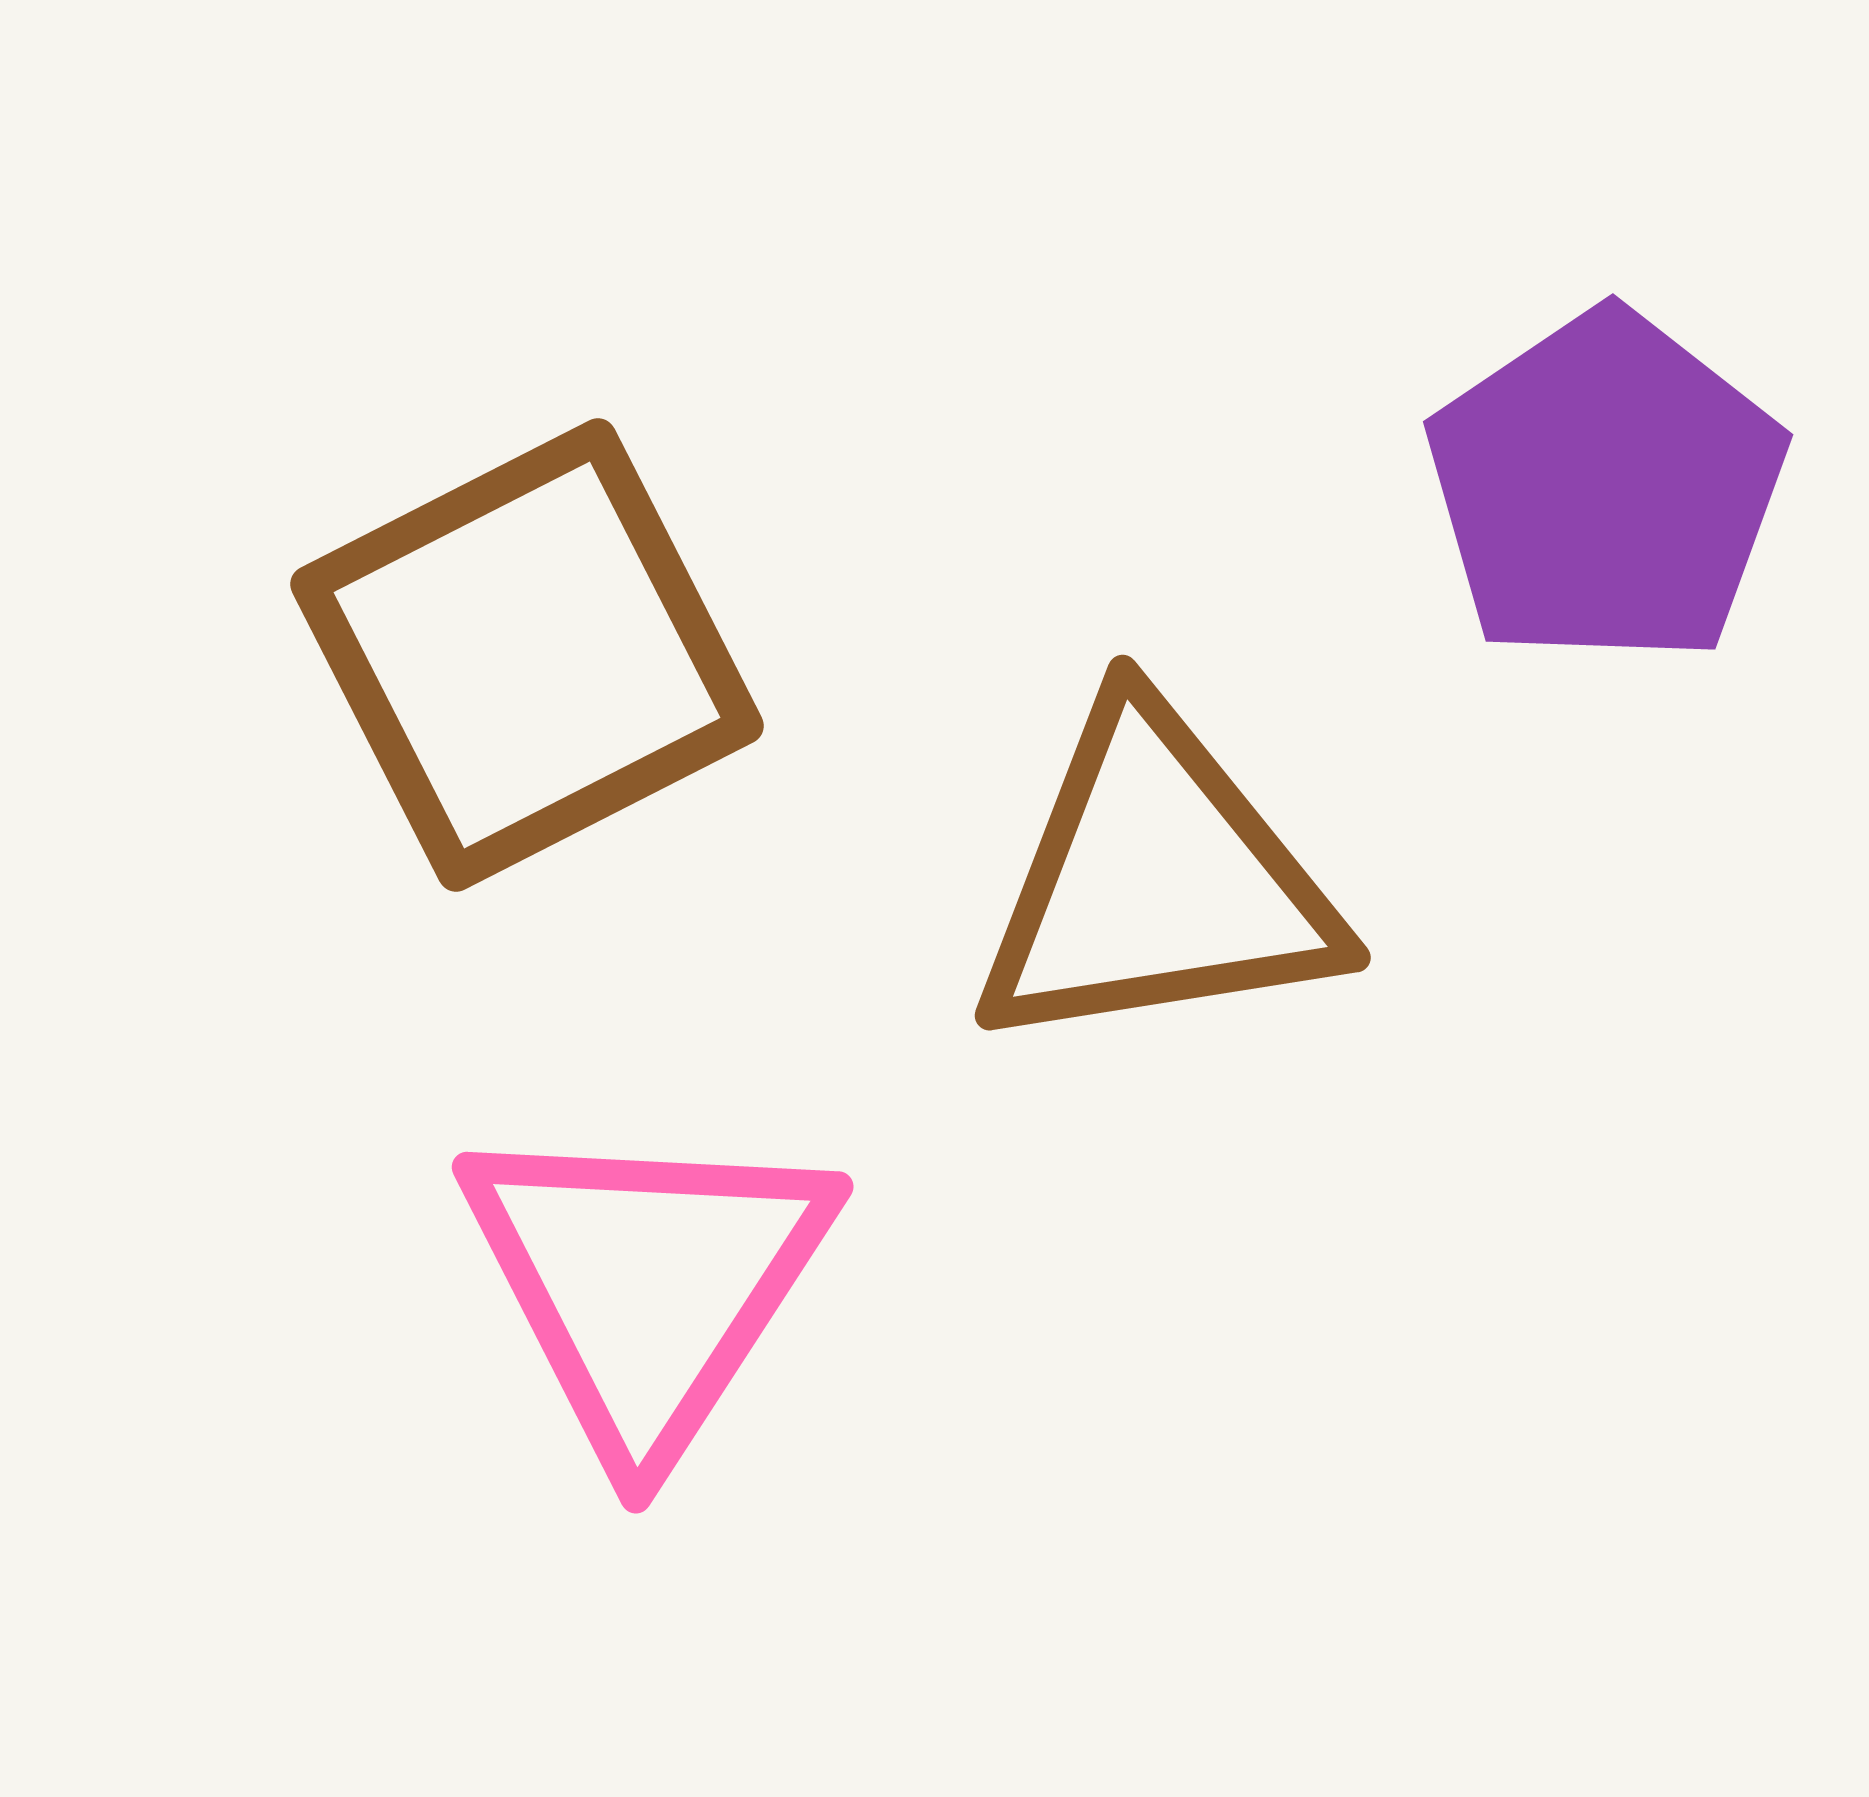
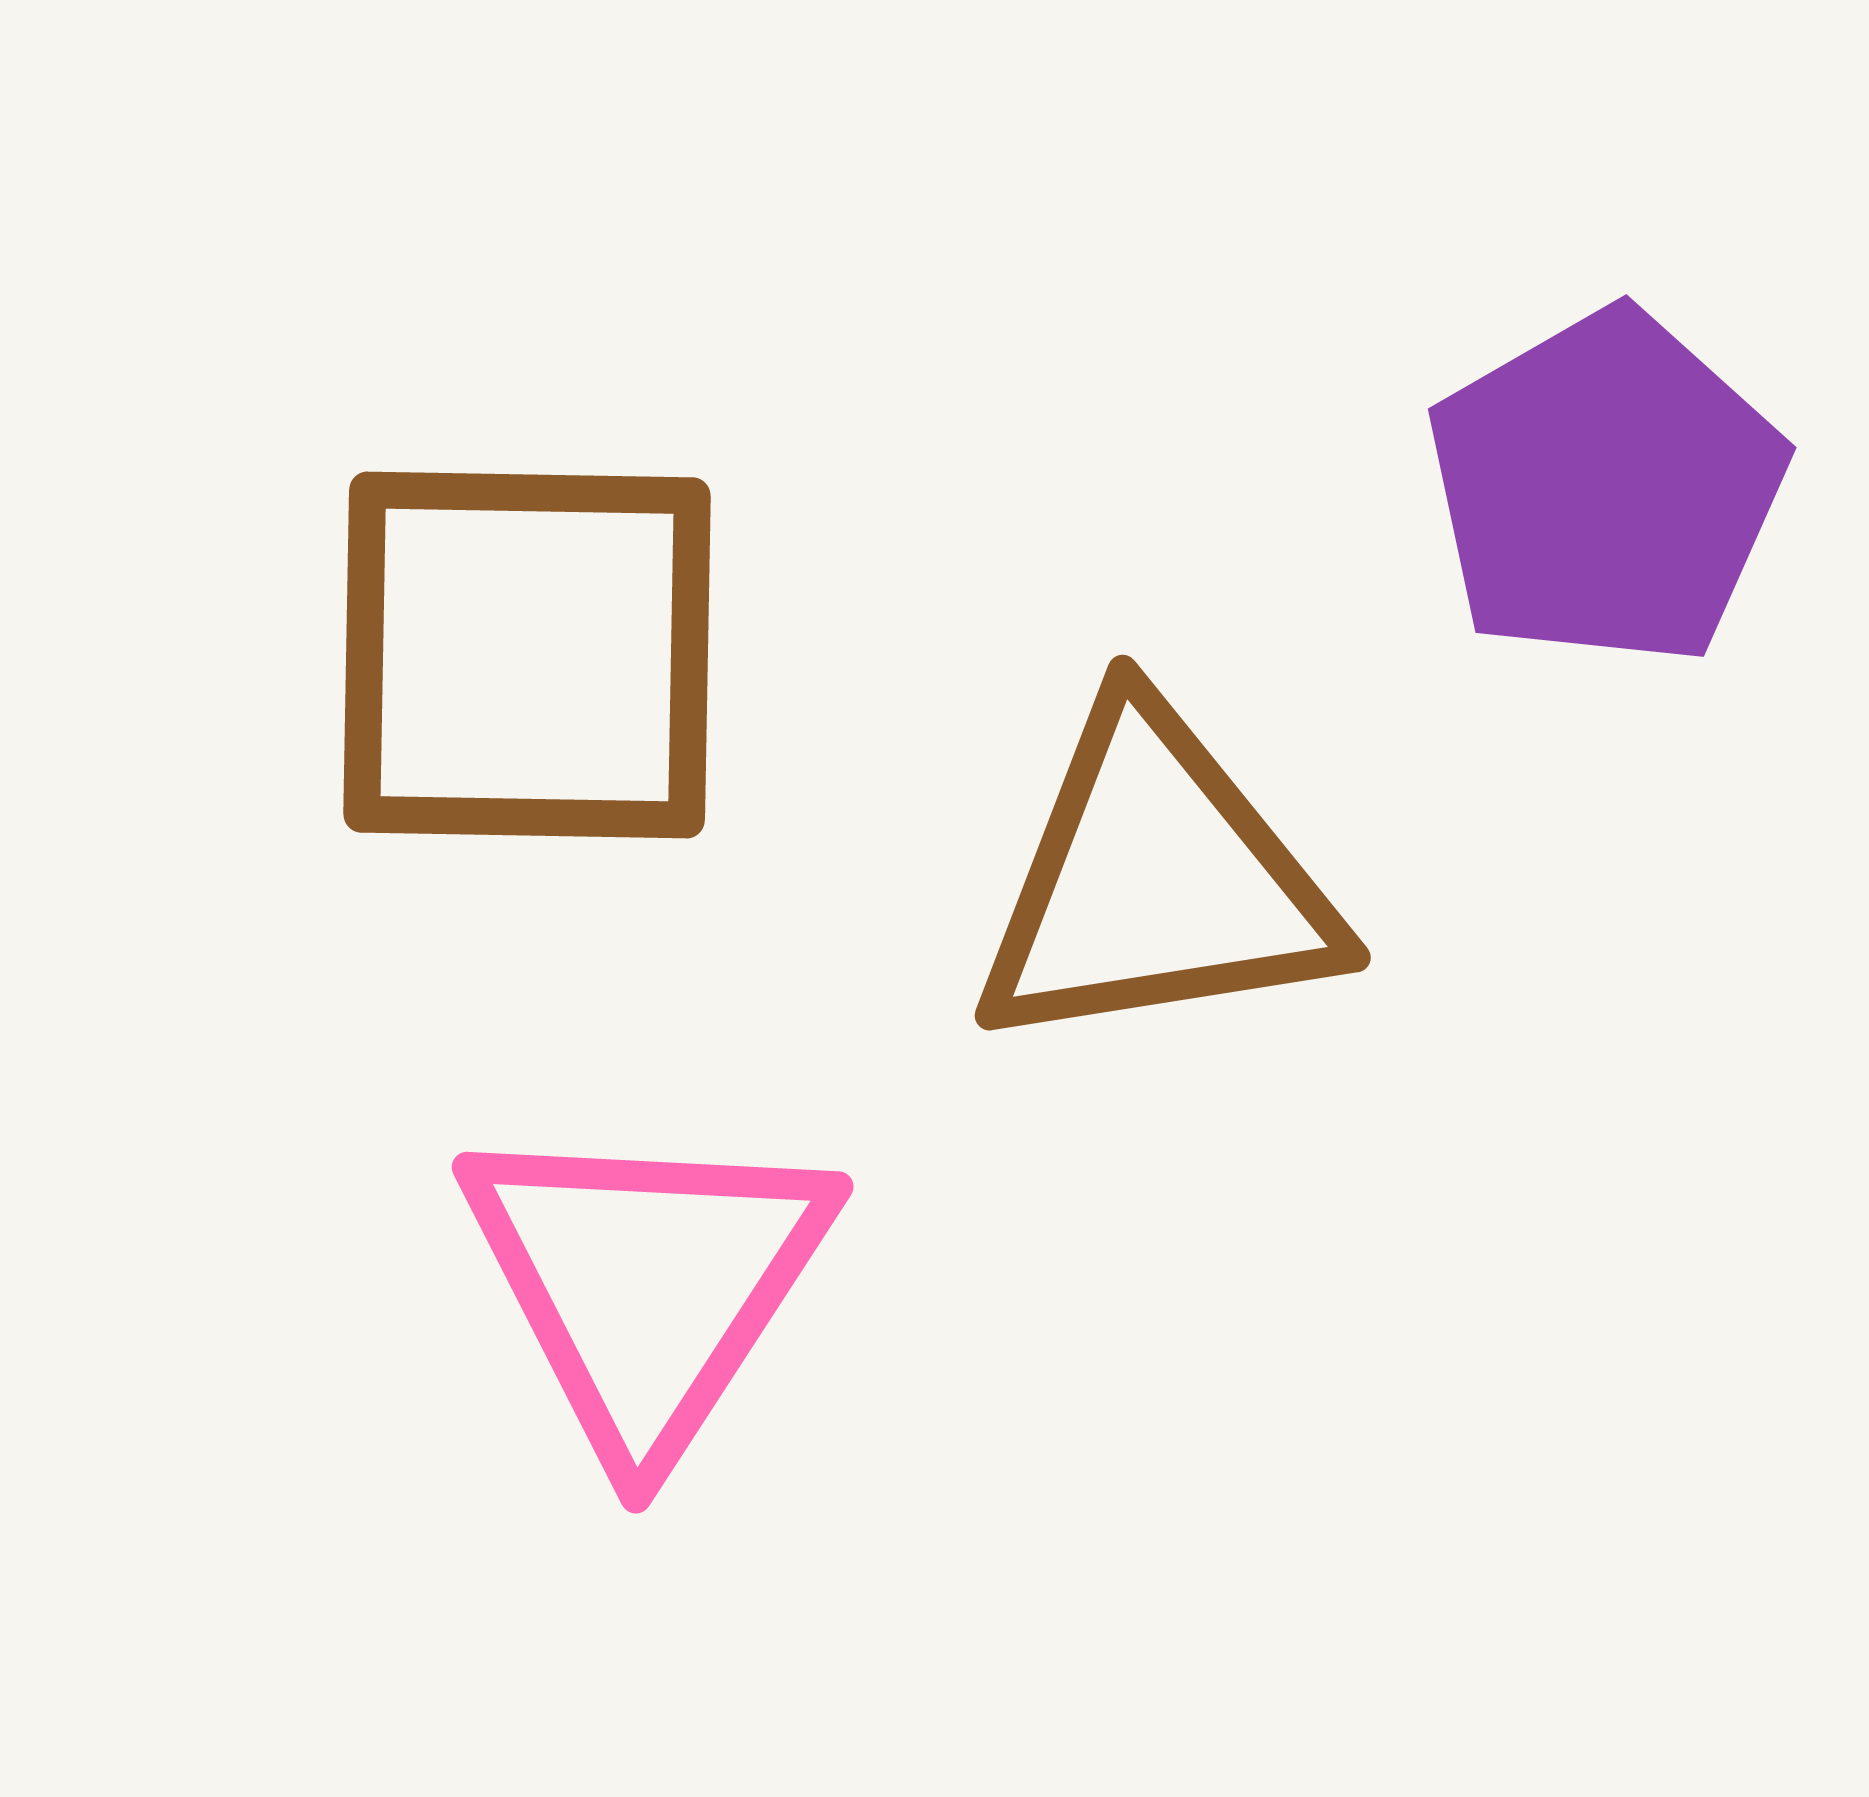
purple pentagon: rotated 4 degrees clockwise
brown square: rotated 28 degrees clockwise
